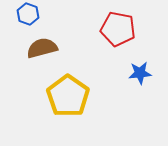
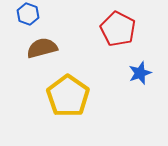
red pentagon: rotated 16 degrees clockwise
blue star: rotated 15 degrees counterclockwise
